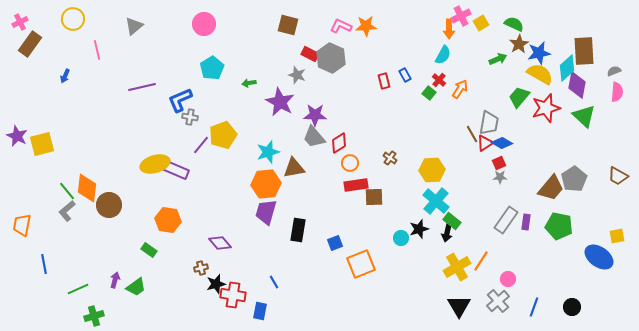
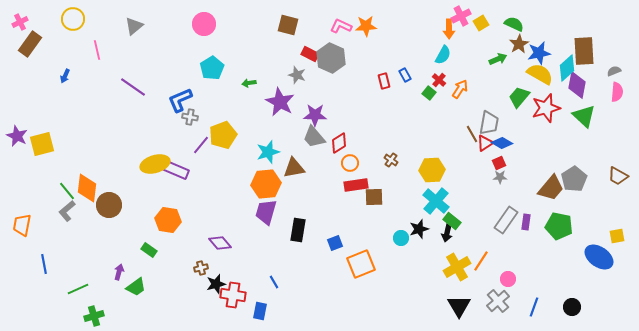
purple line at (142, 87): moved 9 px left; rotated 48 degrees clockwise
brown cross at (390, 158): moved 1 px right, 2 px down
purple arrow at (115, 280): moved 4 px right, 8 px up
